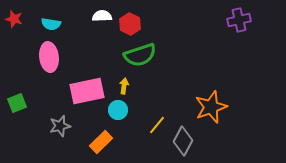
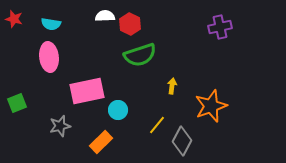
white semicircle: moved 3 px right
purple cross: moved 19 px left, 7 px down
yellow arrow: moved 48 px right
orange star: moved 1 px up
gray diamond: moved 1 px left
